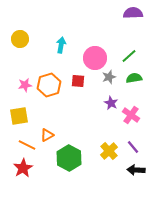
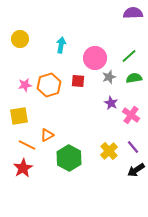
black arrow: rotated 36 degrees counterclockwise
